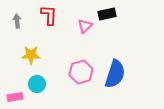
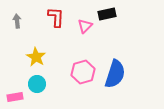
red L-shape: moved 7 px right, 2 px down
yellow star: moved 5 px right, 2 px down; rotated 30 degrees clockwise
pink hexagon: moved 2 px right
